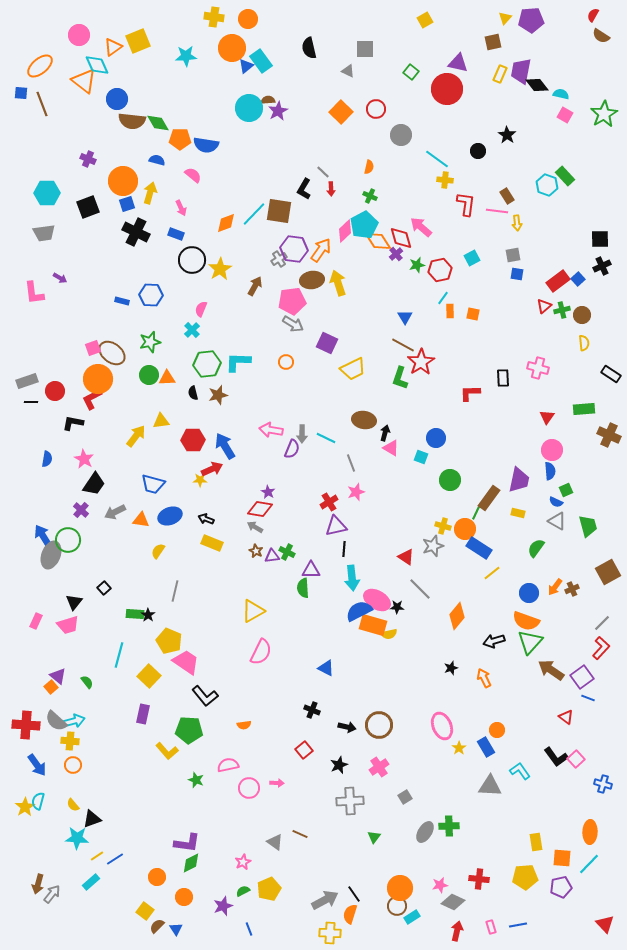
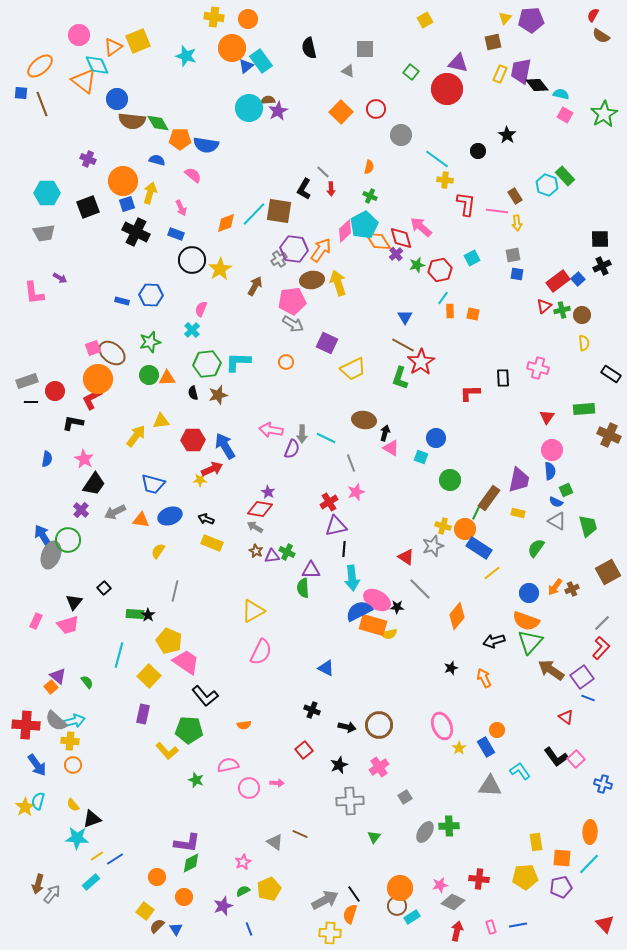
cyan star at (186, 56): rotated 20 degrees clockwise
brown rectangle at (507, 196): moved 8 px right
